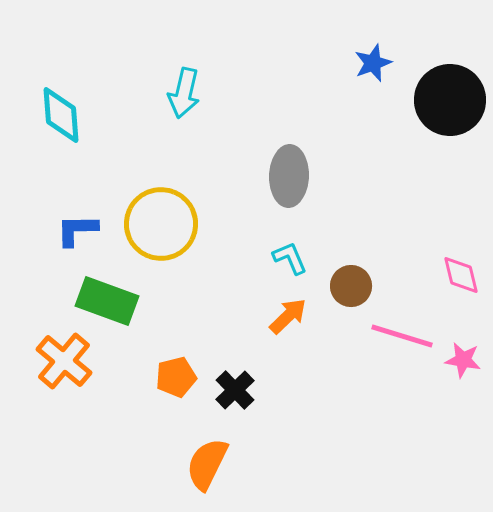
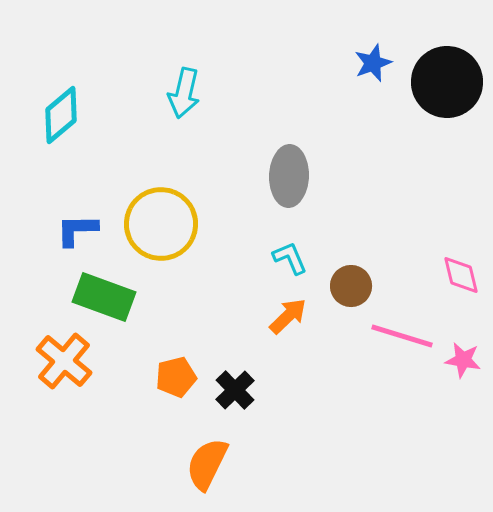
black circle: moved 3 px left, 18 px up
cyan diamond: rotated 54 degrees clockwise
green rectangle: moved 3 px left, 4 px up
